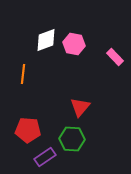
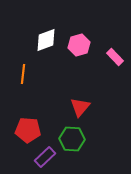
pink hexagon: moved 5 px right, 1 px down; rotated 25 degrees counterclockwise
purple rectangle: rotated 10 degrees counterclockwise
